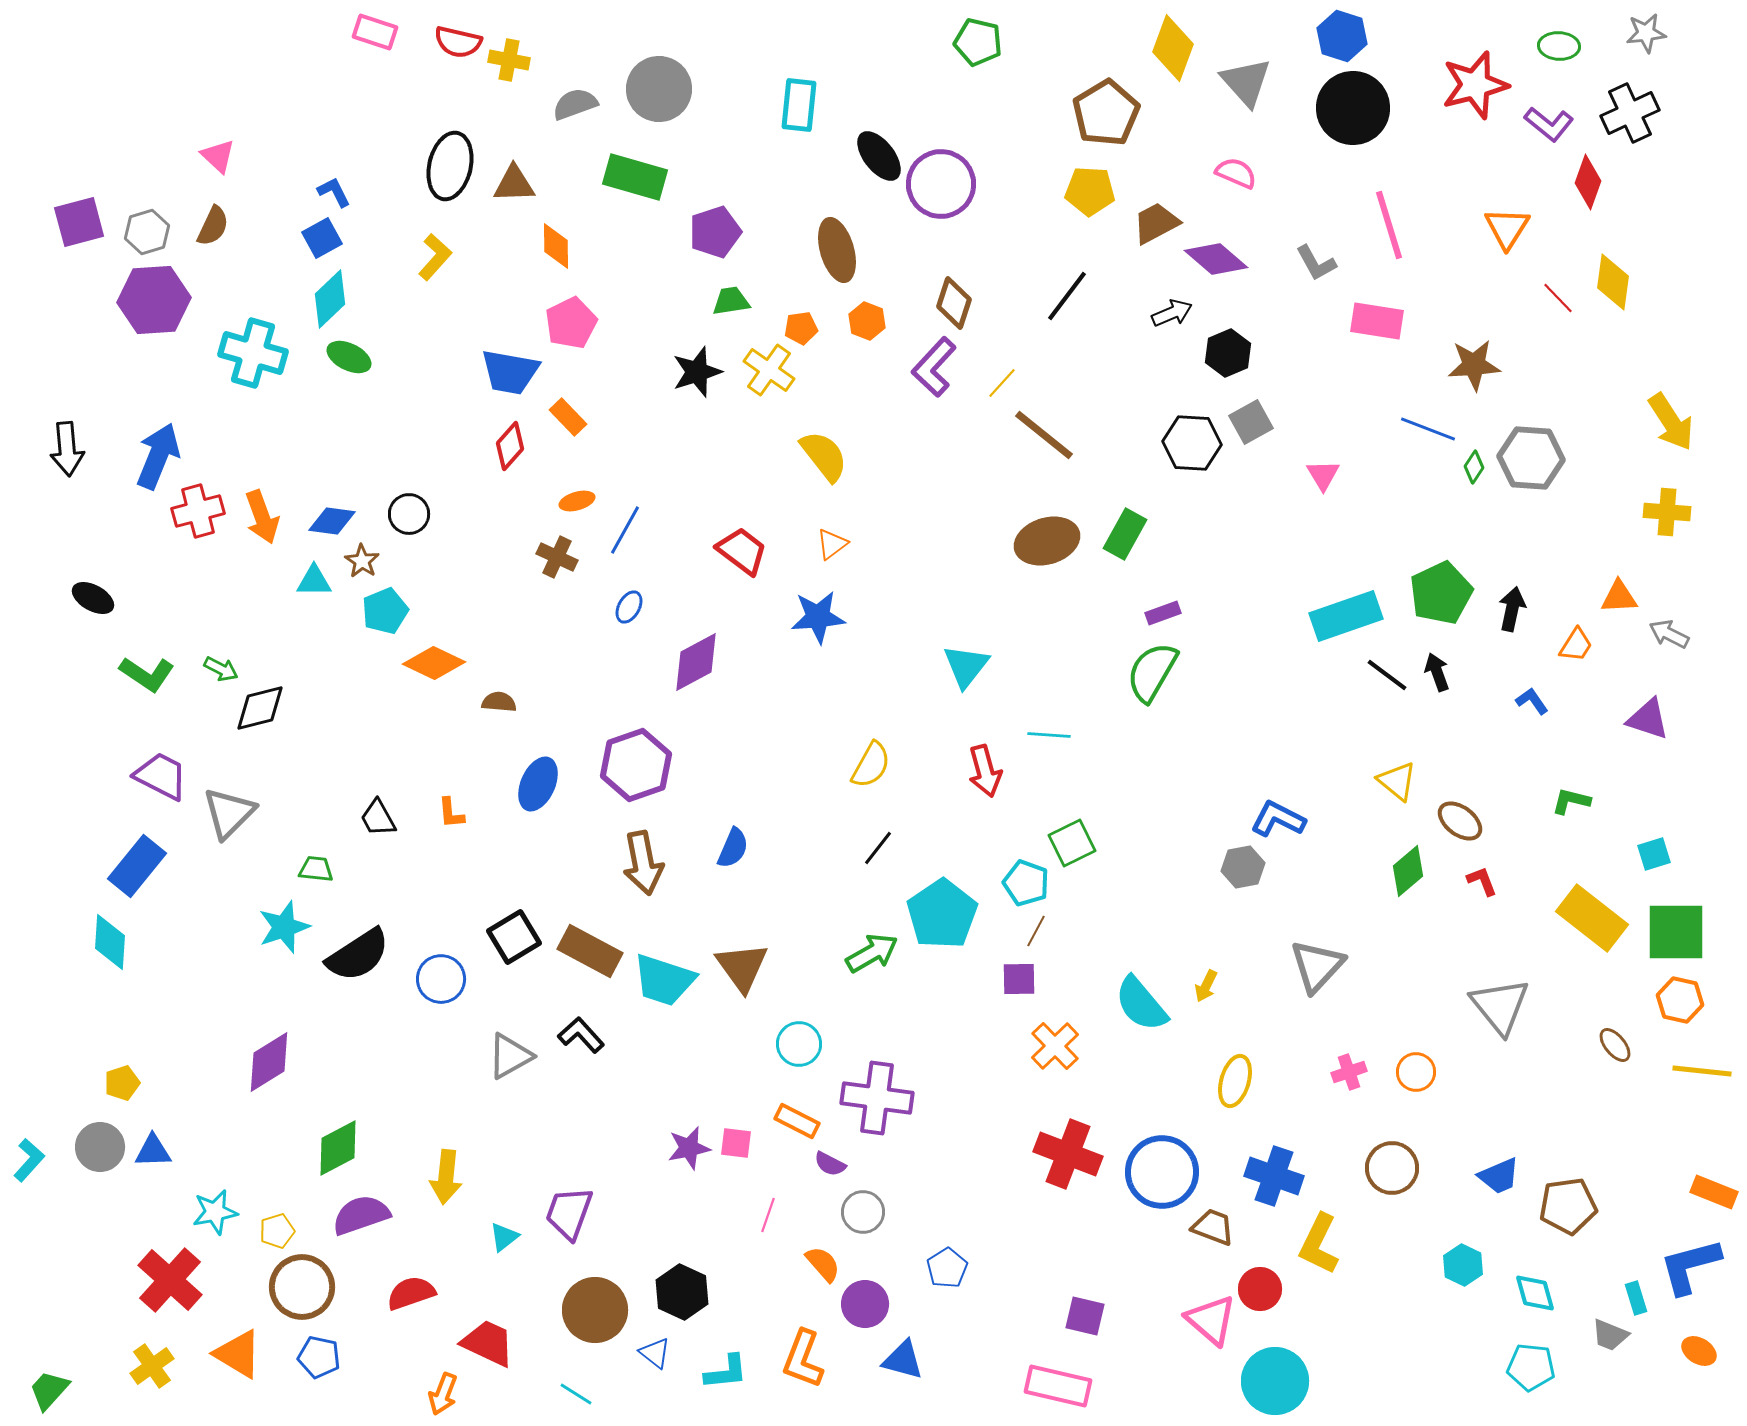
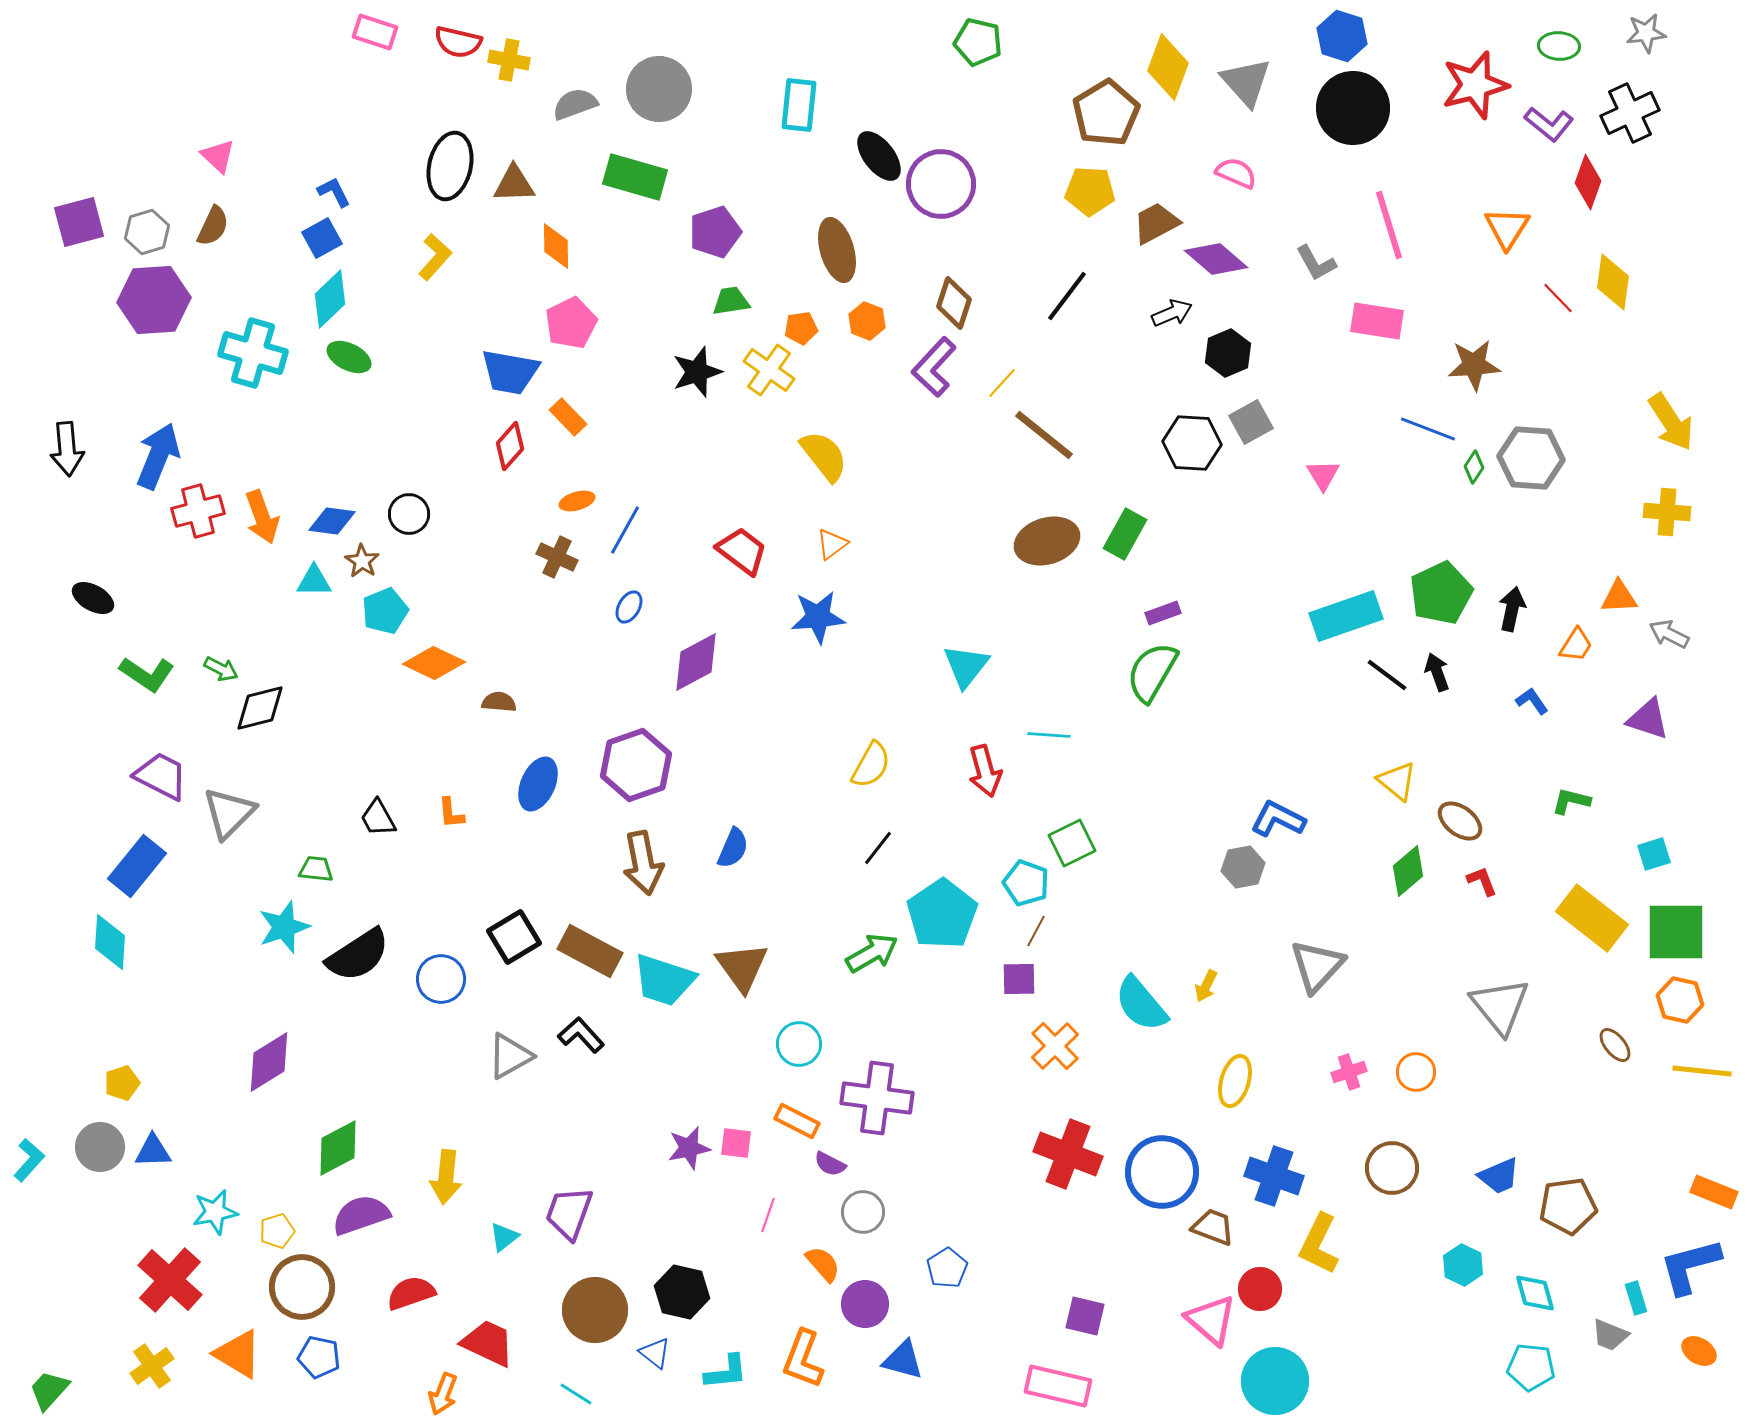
yellow diamond at (1173, 48): moved 5 px left, 19 px down
black hexagon at (682, 1292): rotated 12 degrees counterclockwise
